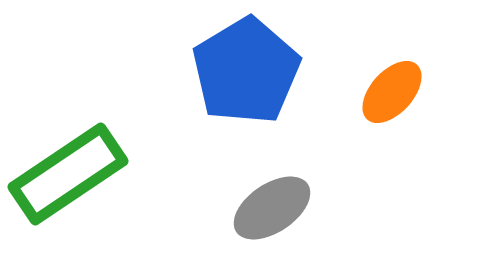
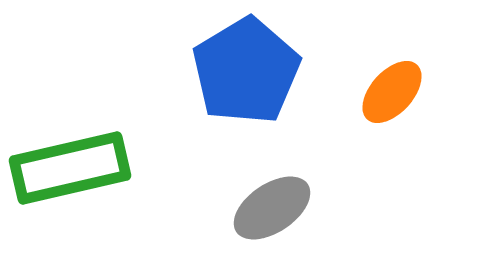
green rectangle: moved 2 px right, 6 px up; rotated 21 degrees clockwise
